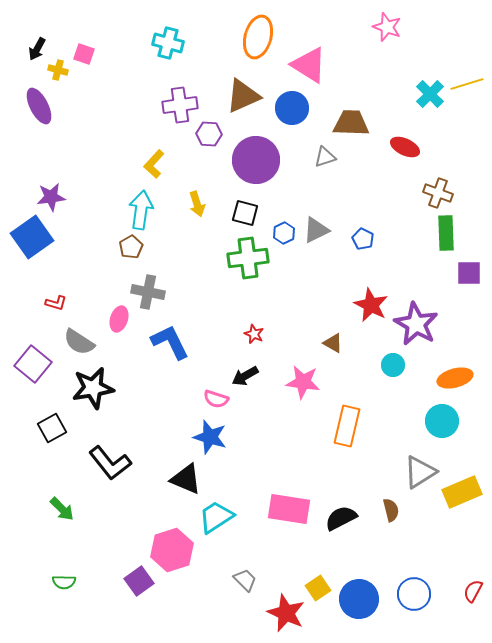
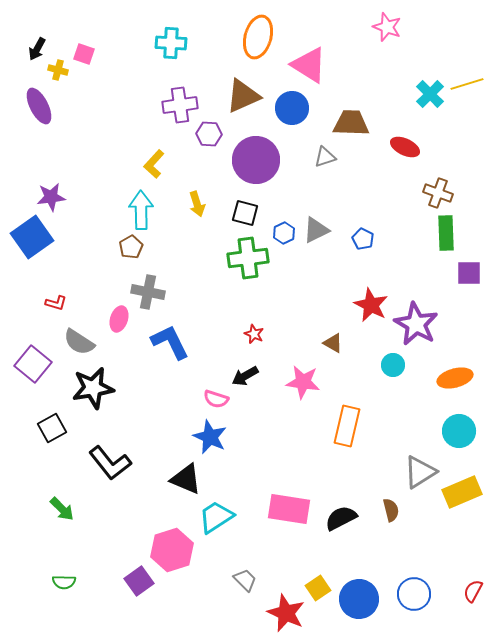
cyan cross at (168, 43): moved 3 px right; rotated 12 degrees counterclockwise
cyan arrow at (141, 210): rotated 9 degrees counterclockwise
cyan circle at (442, 421): moved 17 px right, 10 px down
blue star at (210, 437): rotated 8 degrees clockwise
